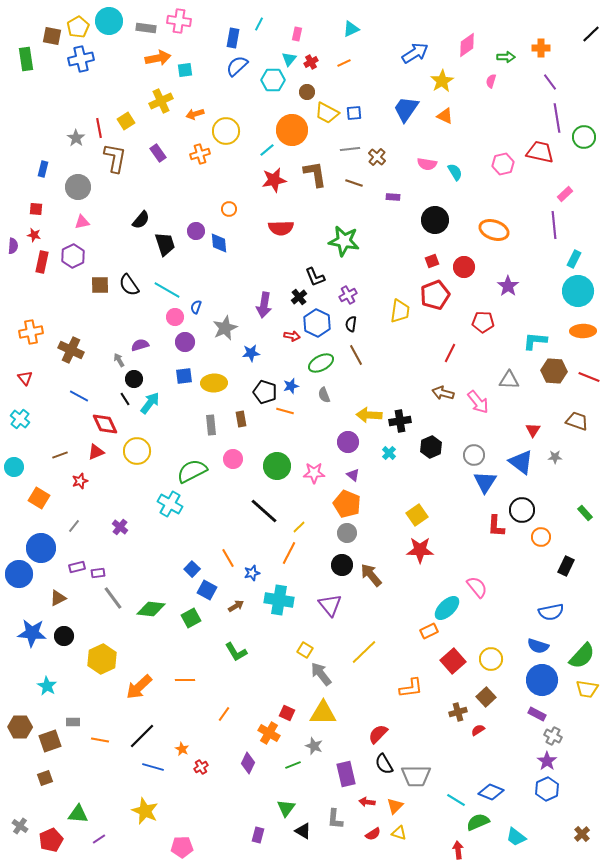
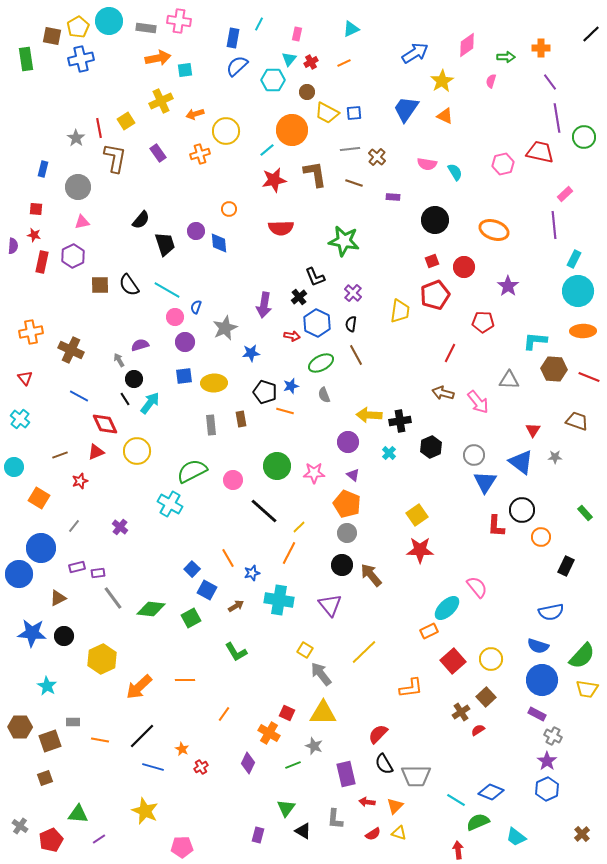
purple cross at (348, 295): moved 5 px right, 2 px up; rotated 18 degrees counterclockwise
brown hexagon at (554, 371): moved 2 px up
pink circle at (233, 459): moved 21 px down
brown cross at (458, 712): moved 3 px right; rotated 18 degrees counterclockwise
